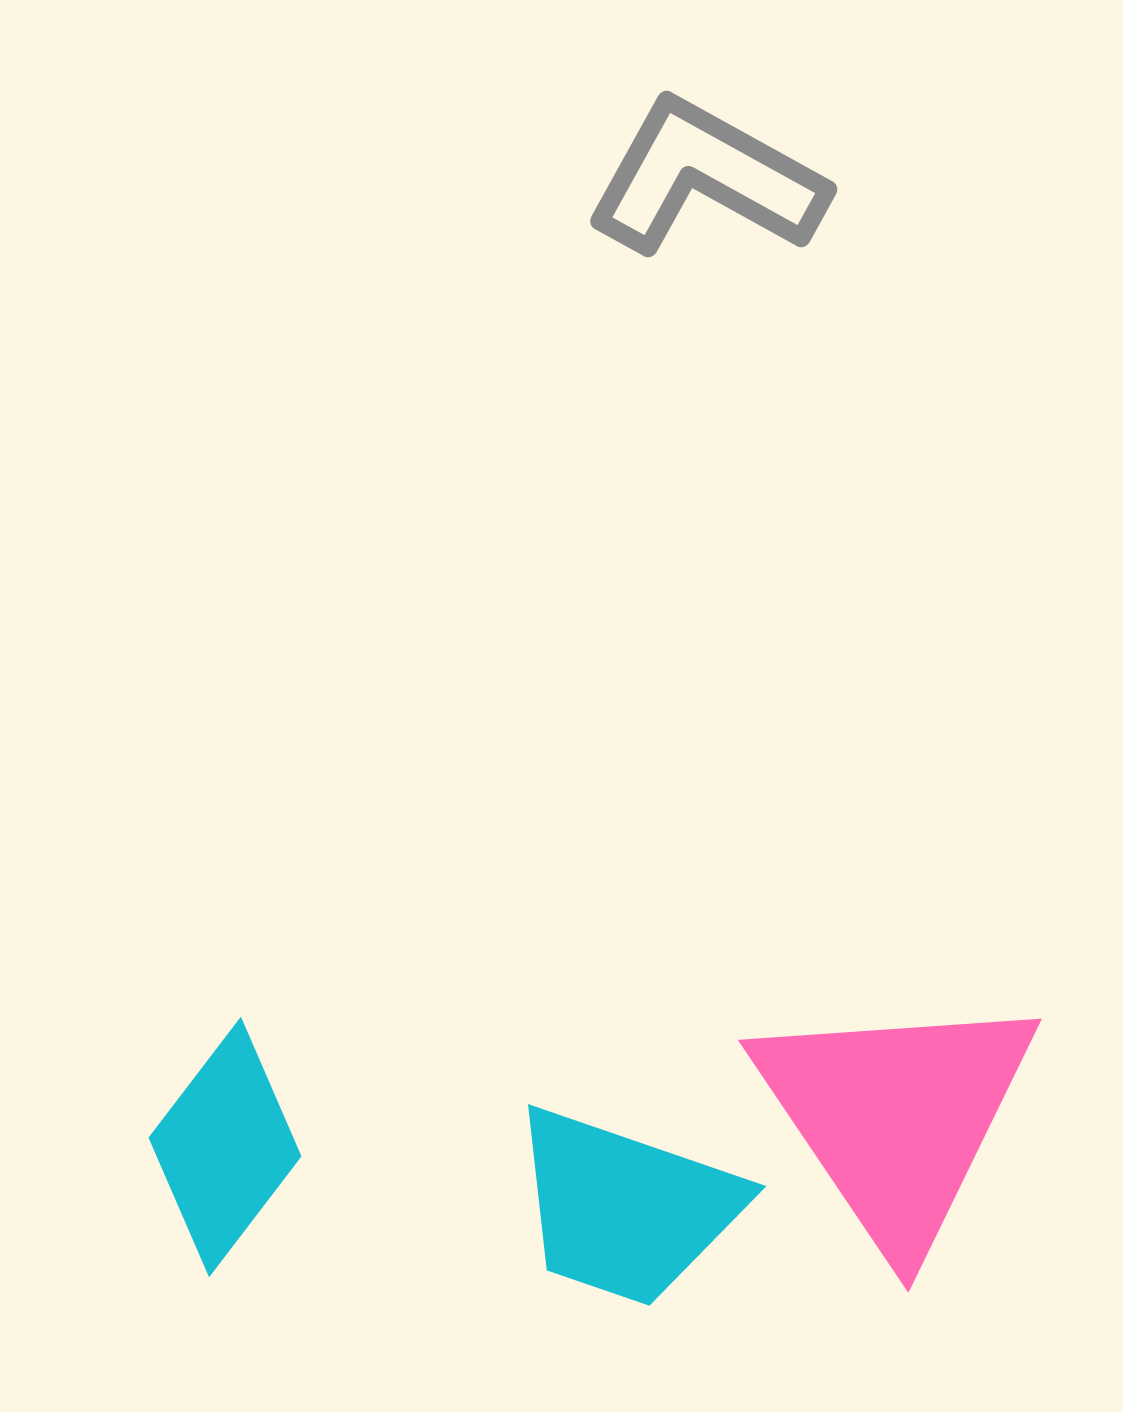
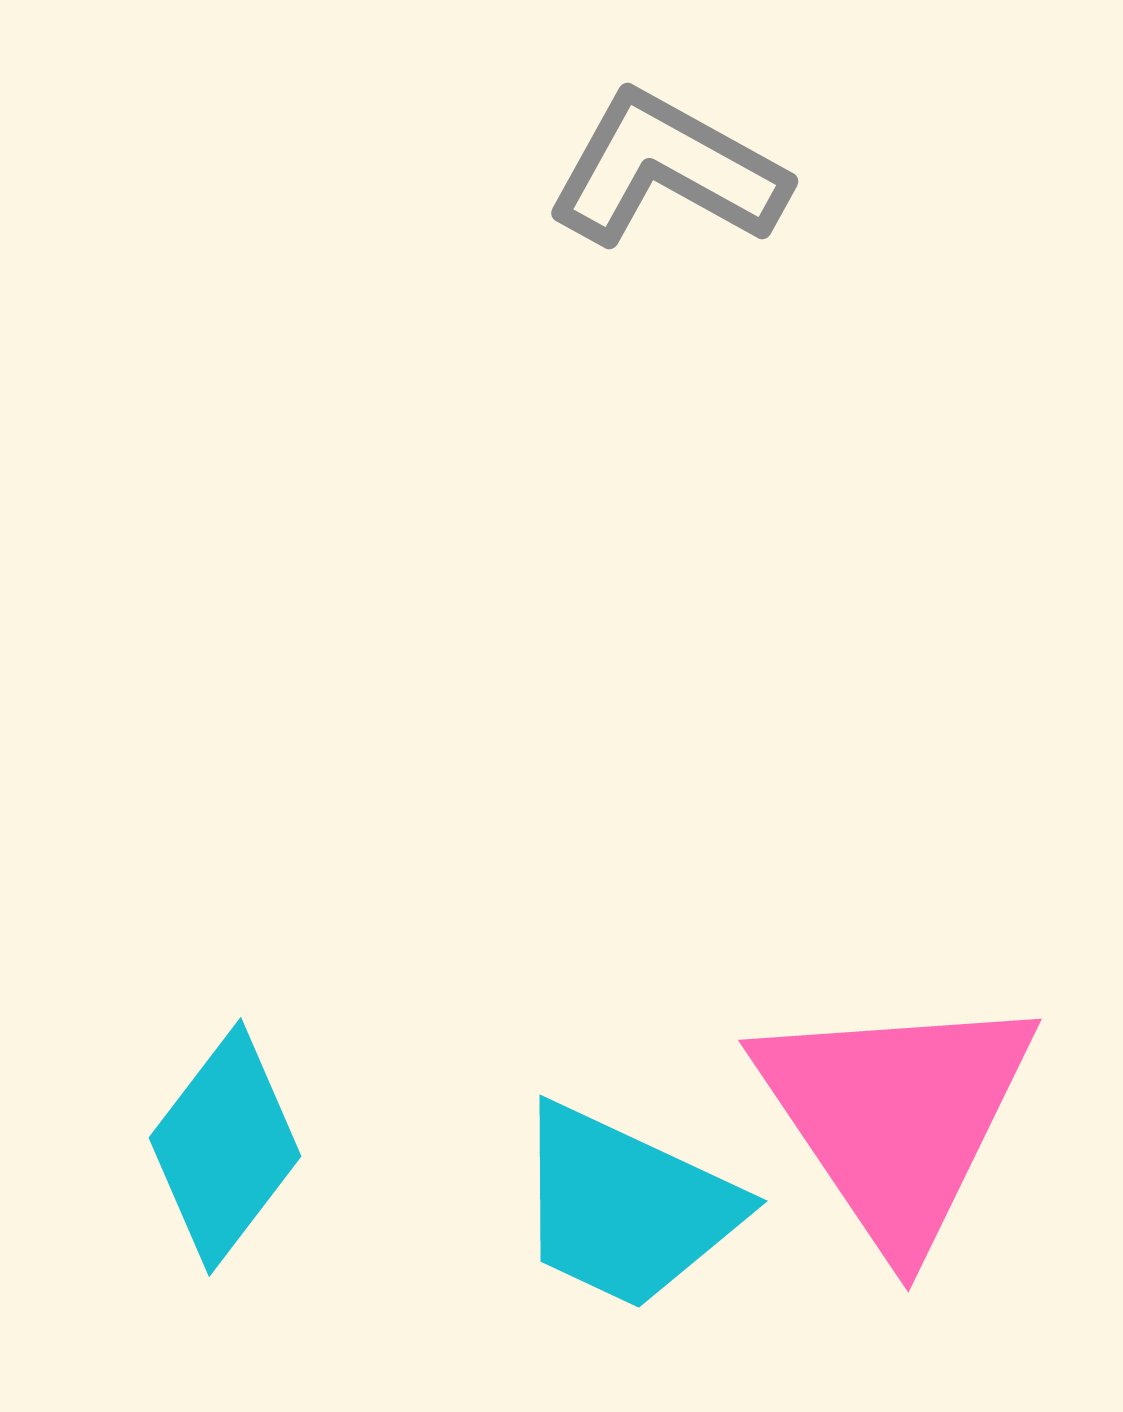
gray L-shape: moved 39 px left, 8 px up
cyan trapezoid: rotated 6 degrees clockwise
